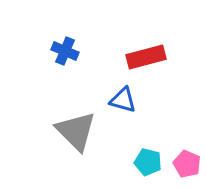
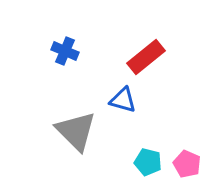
red rectangle: rotated 24 degrees counterclockwise
